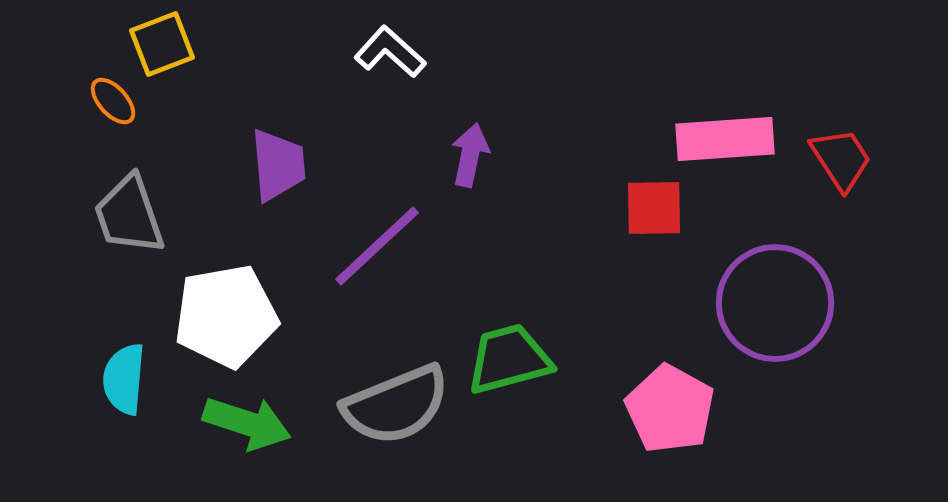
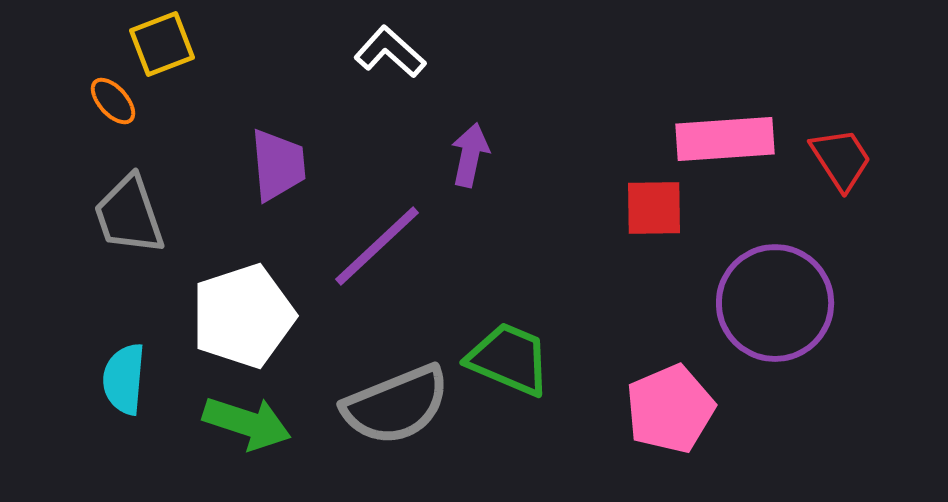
white pentagon: moved 17 px right; rotated 8 degrees counterclockwise
green trapezoid: rotated 38 degrees clockwise
pink pentagon: rotated 20 degrees clockwise
